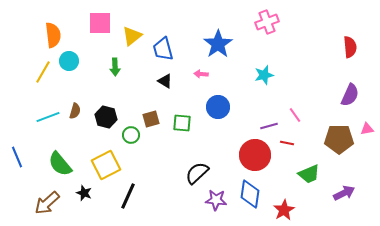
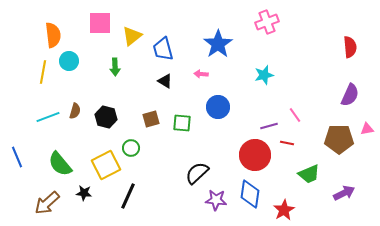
yellow line: rotated 20 degrees counterclockwise
green circle: moved 13 px down
black star: rotated 14 degrees counterclockwise
